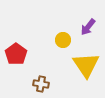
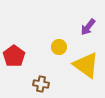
yellow circle: moved 4 px left, 7 px down
red pentagon: moved 2 px left, 2 px down
yellow triangle: rotated 20 degrees counterclockwise
